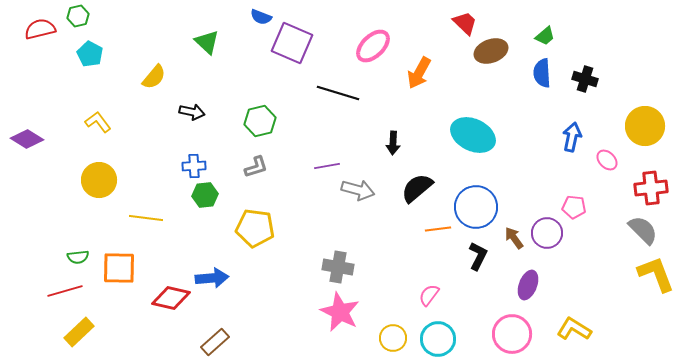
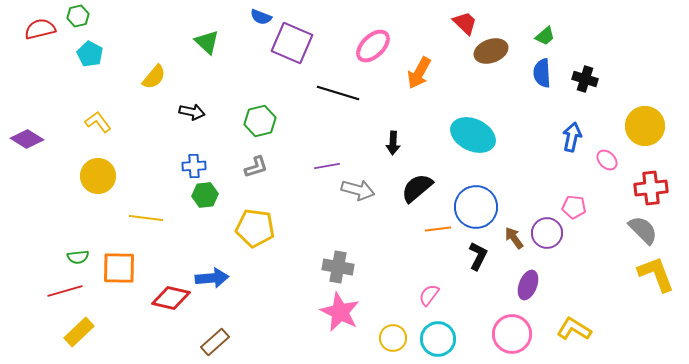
yellow circle at (99, 180): moved 1 px left, 4 px up
